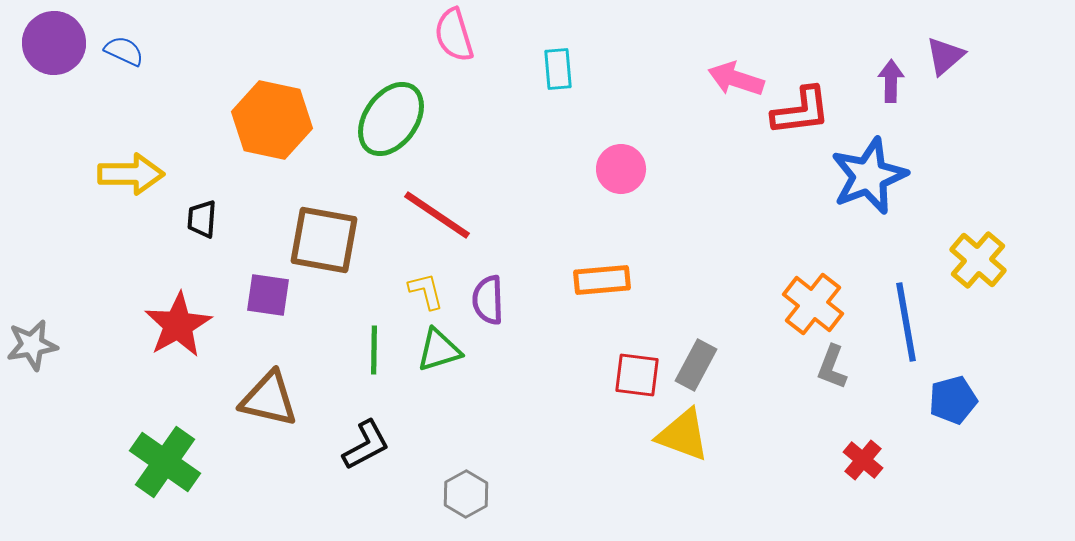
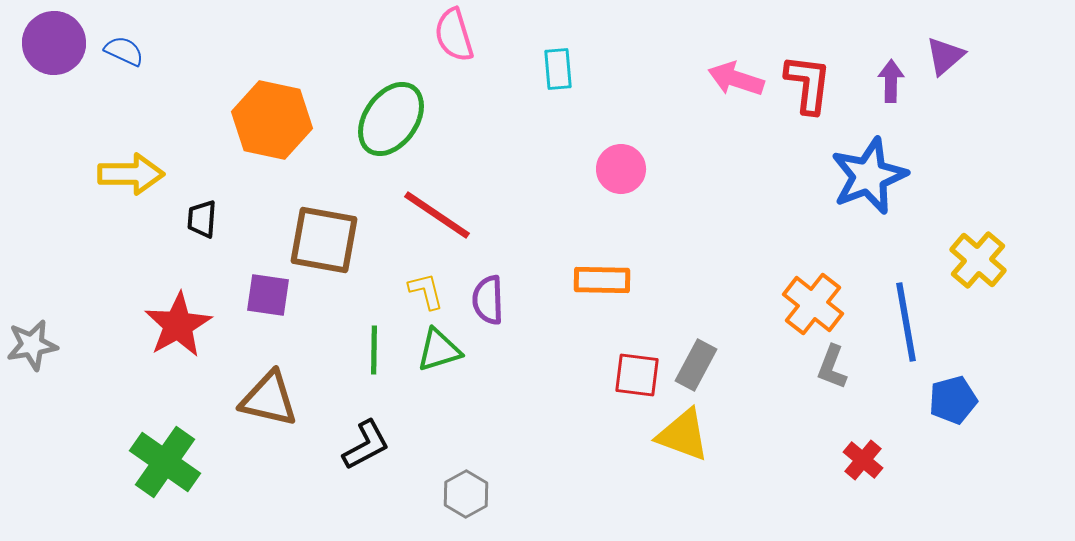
red L-shape: moved 7 px right, 27 px up; rotated 76 degrees counterclockwise
orange rectangle: rotated 6 degrees clockwise
